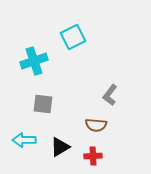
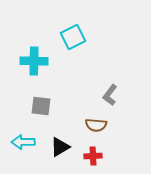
cyan cross: rotated 20 degrees clockwise
gray square: moved 2 px left, 2 px down
cyan arrow: moved 1 px left, 2 px down
